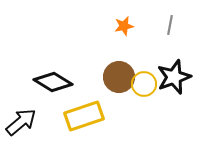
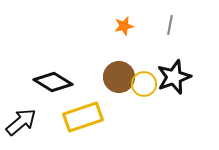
yellow rectangle: moved 1 px left, 1 px down
